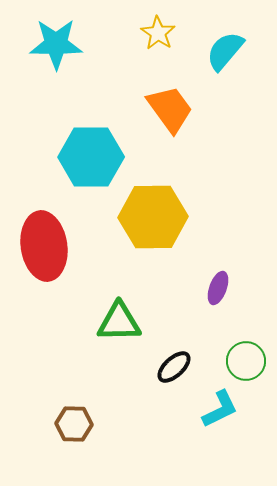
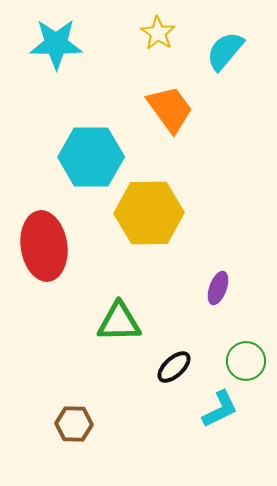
yellow hexagon: moved 4 px left, 4 px up
